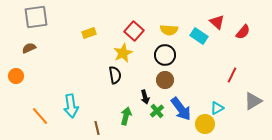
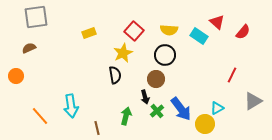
brown circle: moved 9 px left, 1 px up
